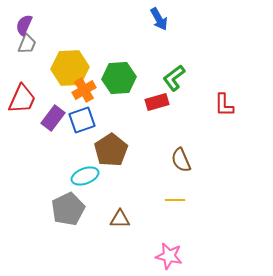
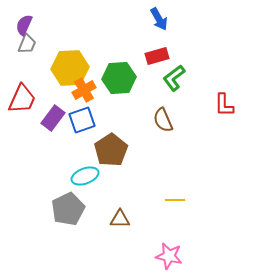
red rectangle: moved 46 px up
brown semicircle: moved 18 px left, 40 px up
